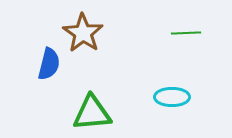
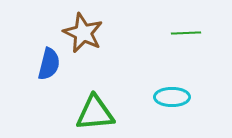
brown star: rotated 9 degrees counterclockwise
green triangle: moved 3 px right
